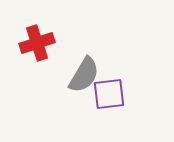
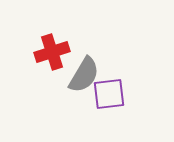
red cross: moved 15 px right, 9 px down
